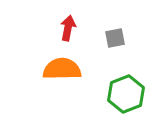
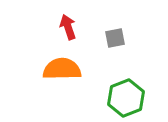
red arrow: moved 1 px up; rotated 30 degrees counterclockwise
green hexagon: moved 4 px down
